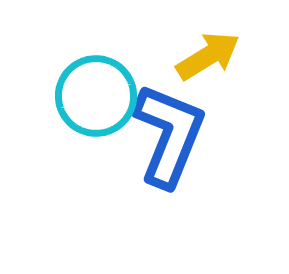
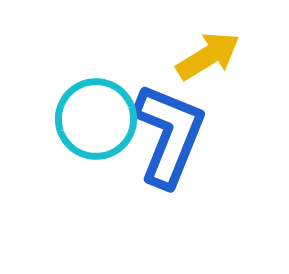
cyan circle: moved 23 px down
